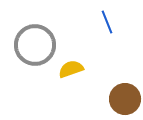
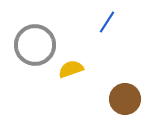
blue line: rotated 55 degrees clockwise
